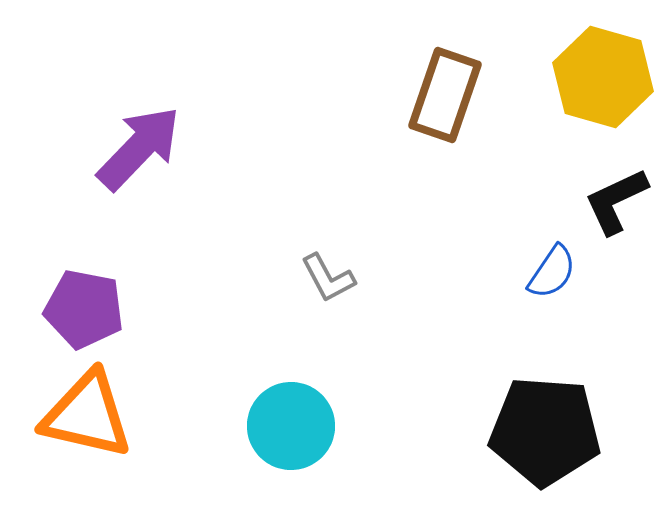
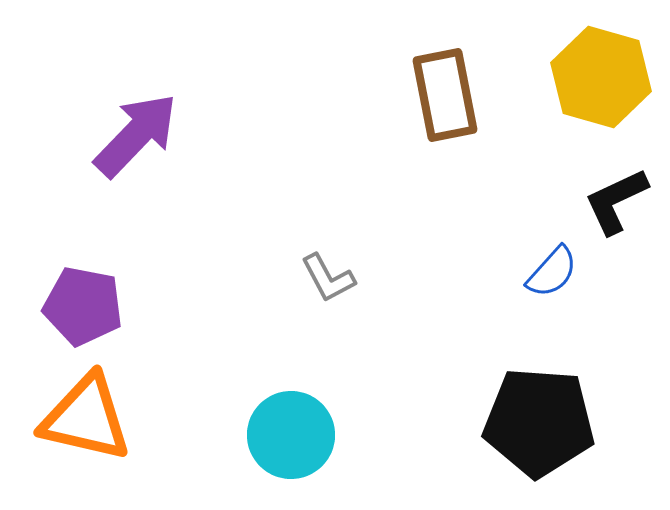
yellow hexagon: moved 2 px left
brown rectangle: rotated 30 degrees counterclockwise
purple arrow: moved 3 px left, 13 px up
blue semicircle: rotated 8 degrees clockwise
purple pentagon: moved 1 px left, 3 px up
orange triangle: moved 1 px left, 3 px down
cyan circle: moved 9 px down
black pentagon: moved 6 px left, 9 px up
